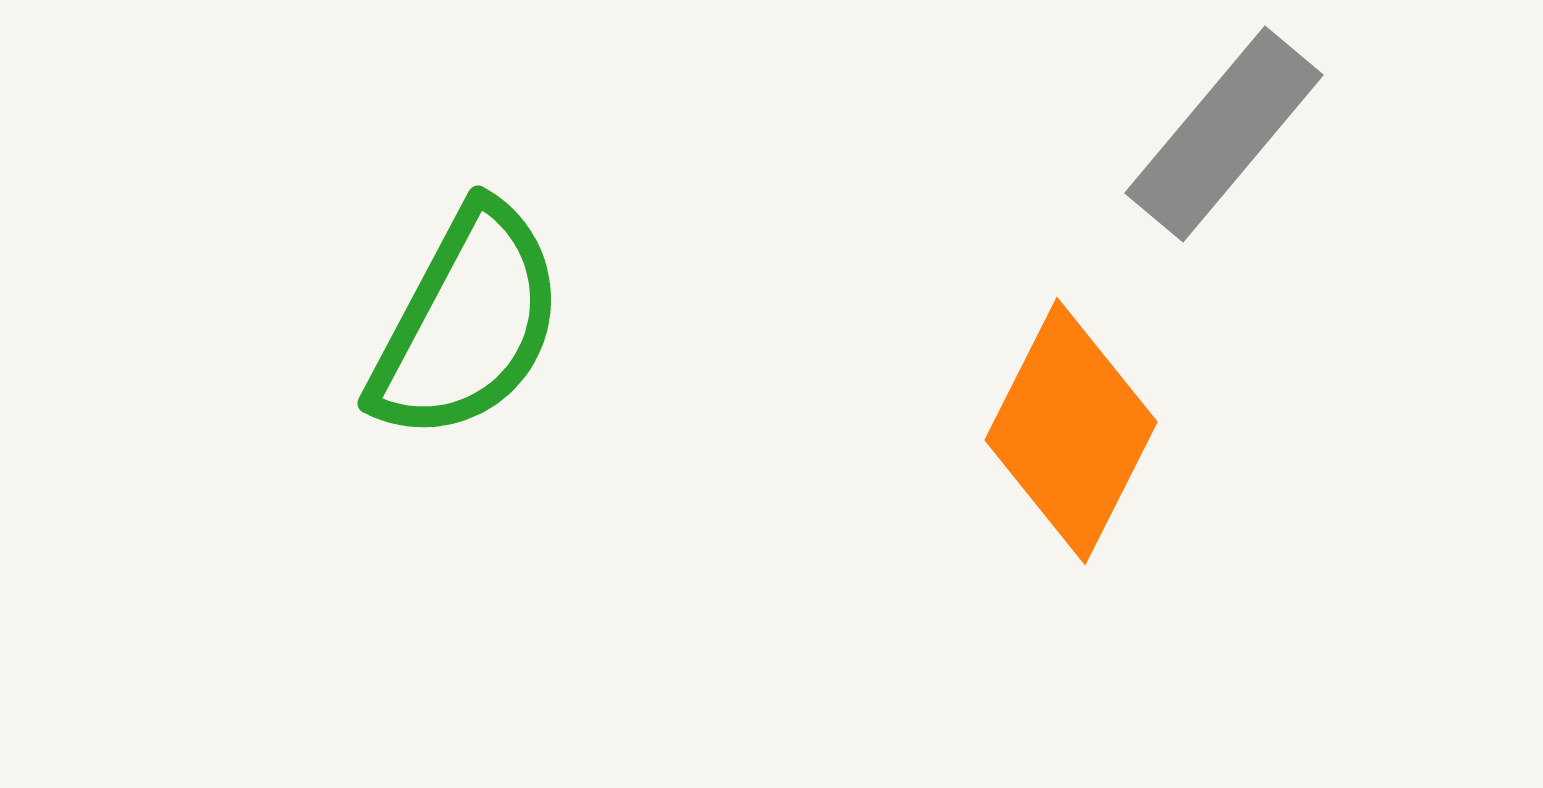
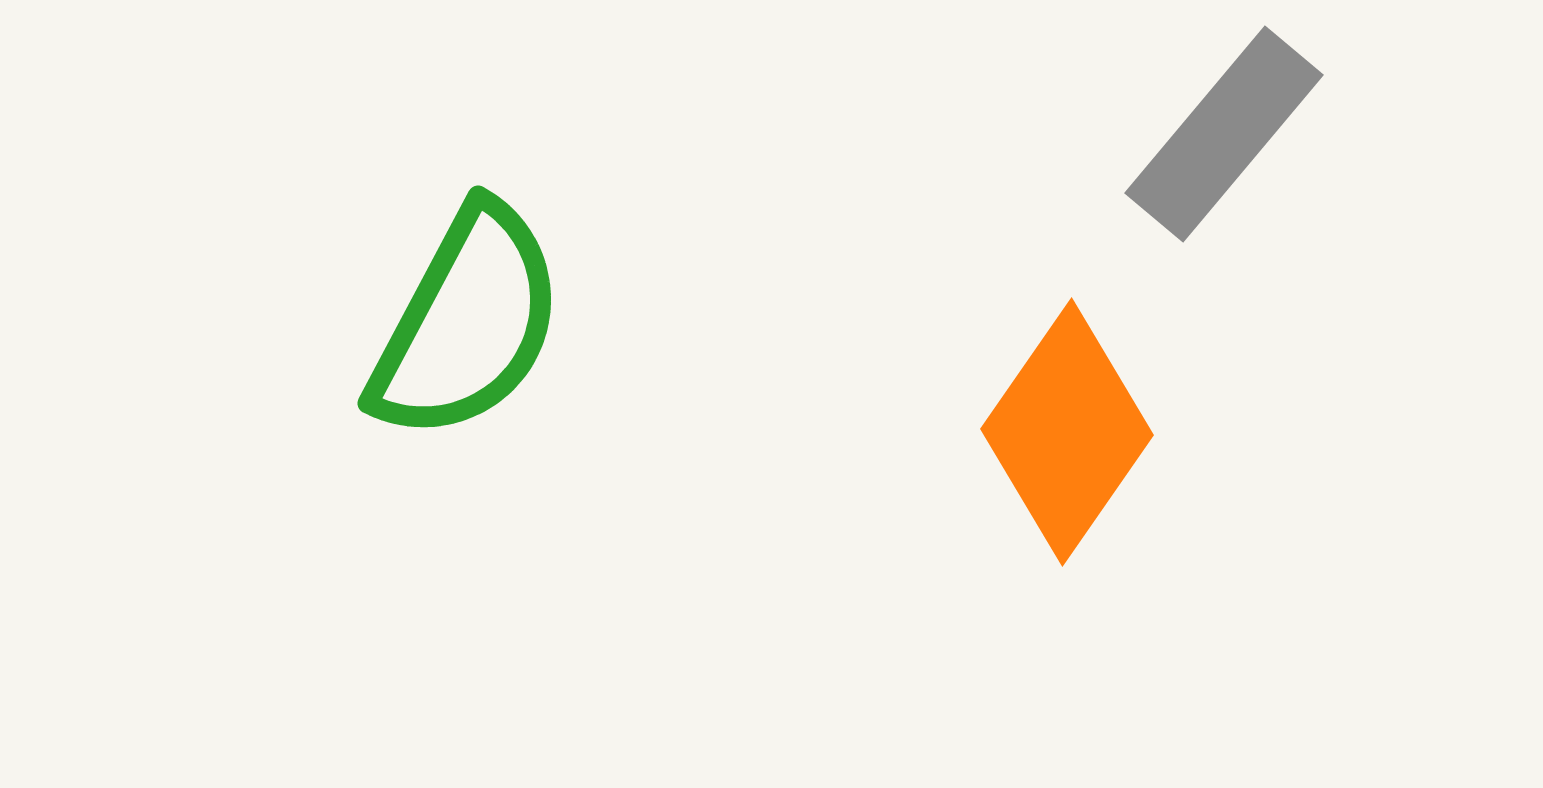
orange diamond: moved 4 px left, 1 px down; rotated 8 degrees clockwise
